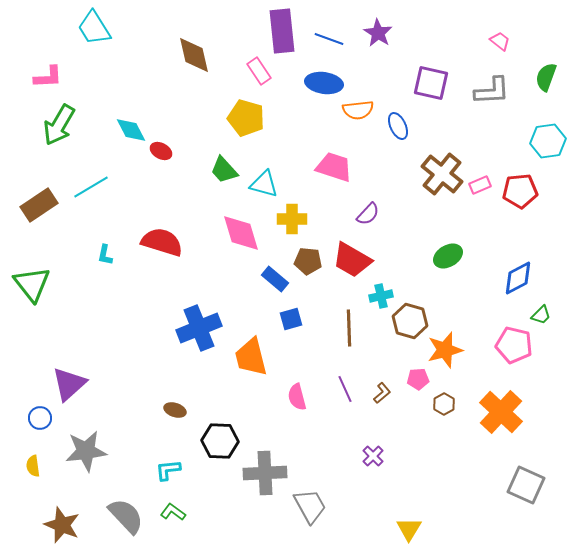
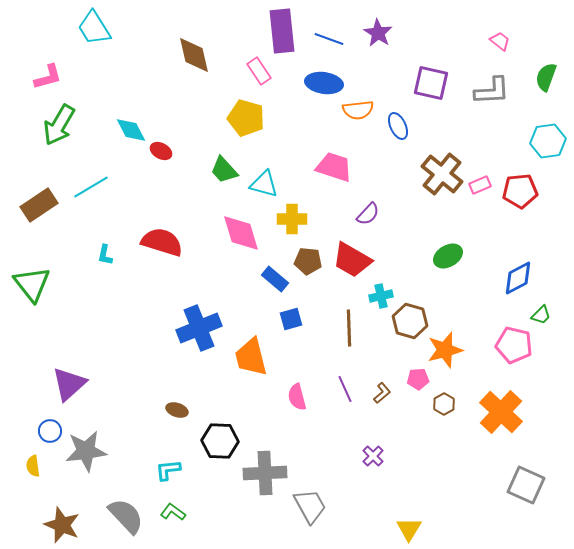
pink L-shape at (48, 77): rotated 12 degrees counterclockwise
brown ellipse at (175, 410): moved 2 px right
blue circle at (40, 418): moved 10 px right, 13 px down
